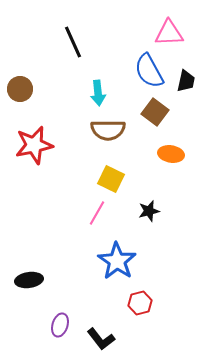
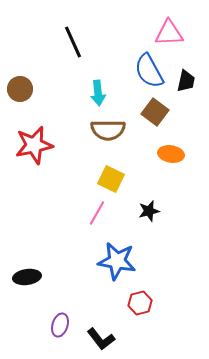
blue star: rotated 24 degrees counterclockwise
black ellipse: moved 2 px left, 3 px up
